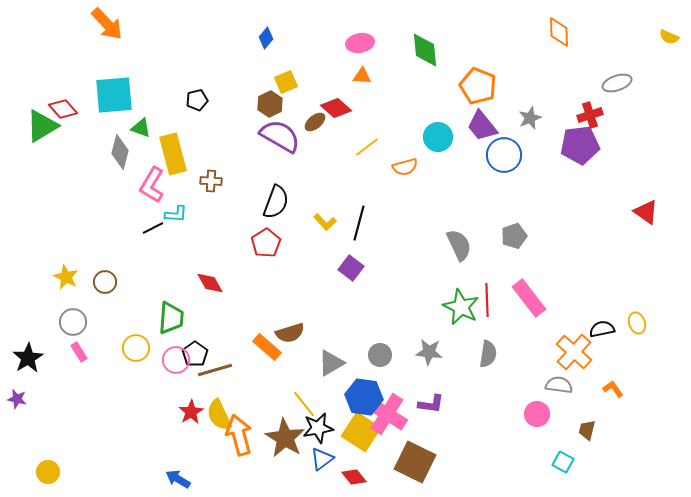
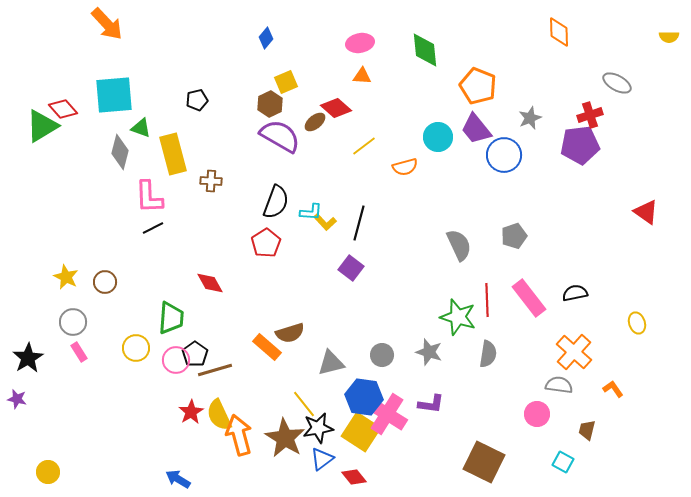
yellow semicircle at (669, 37): rotated 24 degrees counterclockwise
gray ellipse at (617, 83): rotated 48 degrees clockwise
purple trapezoid at (482, 126): moved 6 px left, 3 px down
yellow line at (367, 147): moved 3 px left, 1 px up
pink L-shape at (152, 185): moved 3 px left, 12 px down; rotated 33 degrees counterclockwise
cyan L-shape at (176, 214): moved 135 px right, 2 px up
green star at (461, 307): moved 3 px left, 10 px down; rotated 9 degrees counterclockwise
black semicircle at (602, 329): moved 27 px left, 36 px up
gray star at (429, 352): rotated 12 degrees clockwise
gray circle at (380, 355): moved 2 px right
gray triangle at (331, 363): rotated 16 degrees clockwise
brown square at (415, 462): moved 69 px right
